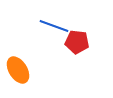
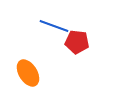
orange ellipse: moved 10 px right, 3 px down
